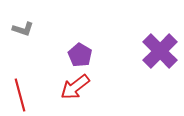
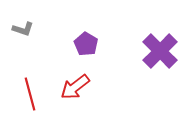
purple pentagon: moved 6 px right, 11 px up
red line: moved 10 px right, 1 px up
